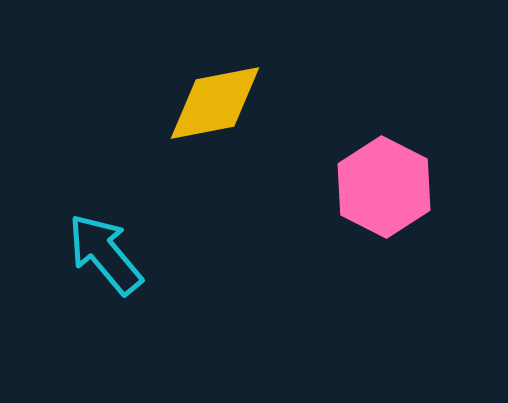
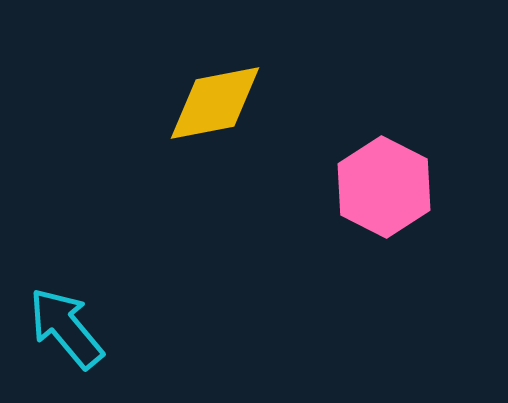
cyan arrow: moved 39 px left, 74 px down
